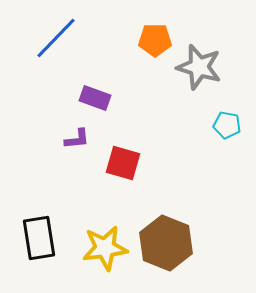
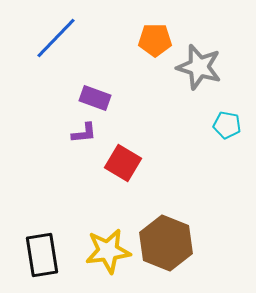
purple L-shape: moved 7 px right, 6 px up
red square: rotated 15 degrees clockwise
black rectangle: moved 3 px right, 17 px down
yellow star: moved 3 px right, 3 px down
